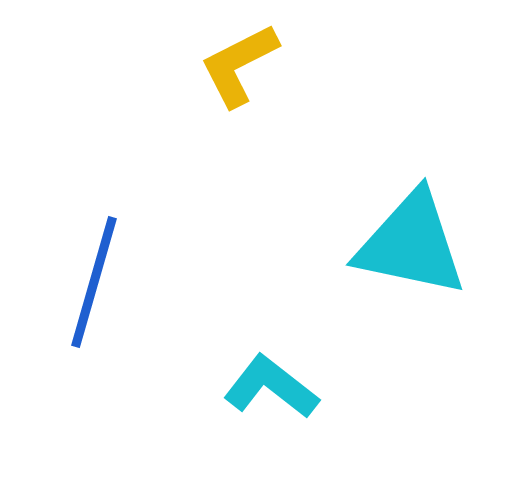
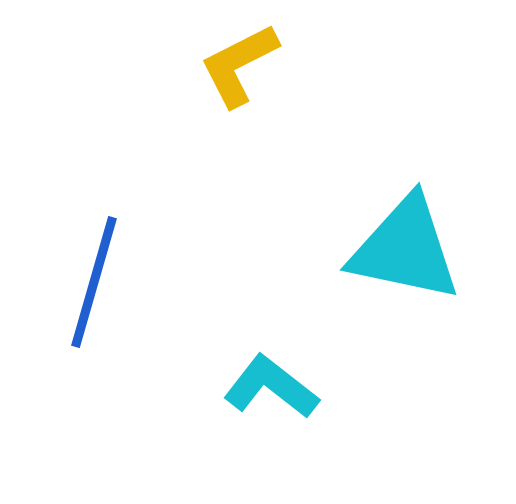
cyan triangle: moved 6 px left, 5 px down
